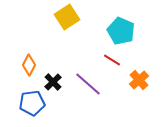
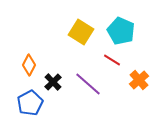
yellow square: moved 14 px right, 15 px down; rotated 25 degrees counterclockwise
blue pentagon: moved 2 px left; rotated 20 degrees counterclockwise
